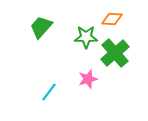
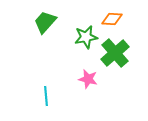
green trapezoid: moved 4 px right, 5 px up
green star: rotated 10 degrees counterclockwise
pink star: rotated 30 degrees clockwise
cyan line: moved 3 px left, 4 px down; rotated 42 degrees counterclockwise
